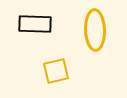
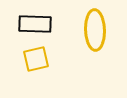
yellow square: moved 20 px left, 12 px up
